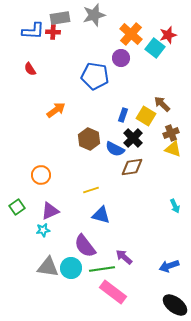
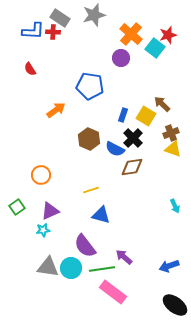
gray rectangle: rotated 42 degrees clockwise
blue pentagon: moved 5 px left, 10 px down
